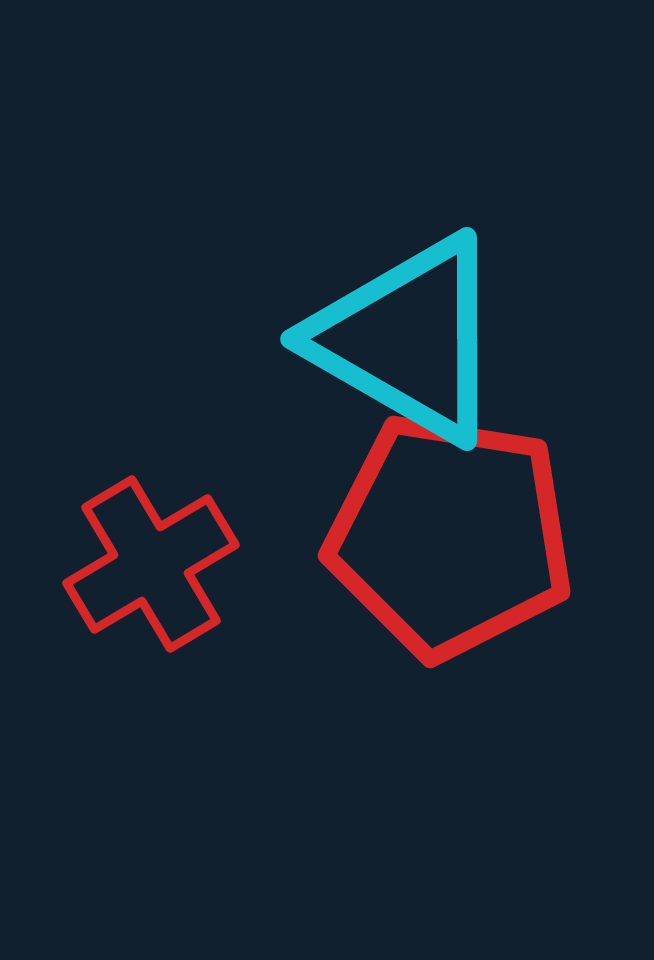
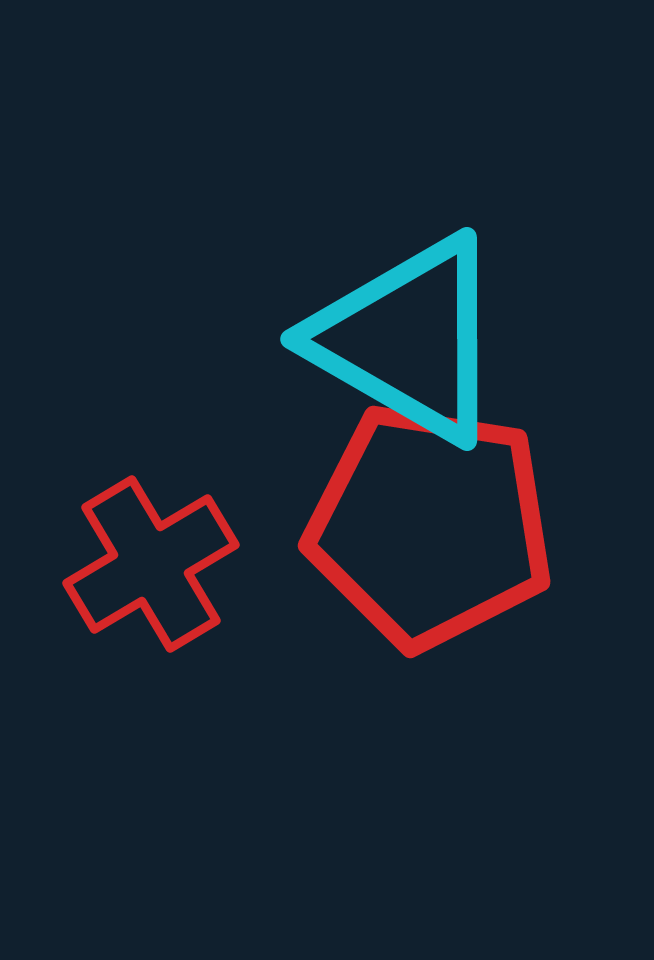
red pentagon: moved 20 px left, 10 px up
